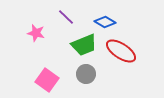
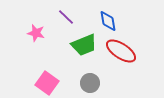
blue diamond: moved 3 px right, 1 px up; rotated 50 degrees clockwise
gray circle: moved 4 px right, 9 px down
pink square: moved 3 px down
